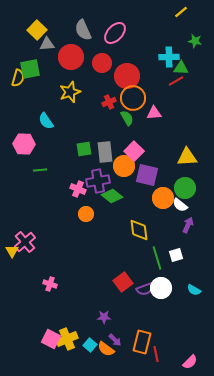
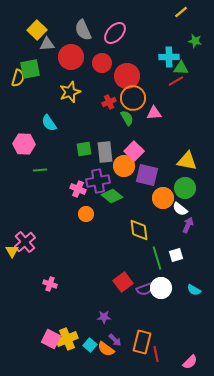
cyan semicircle at (46, 121): moved 3 px right, 2 px down
yellow triangle at (187, 157): moved 4 px down; rotated 15 degrees clockwise
white semicircle at (180, 205): moved 4 px down
